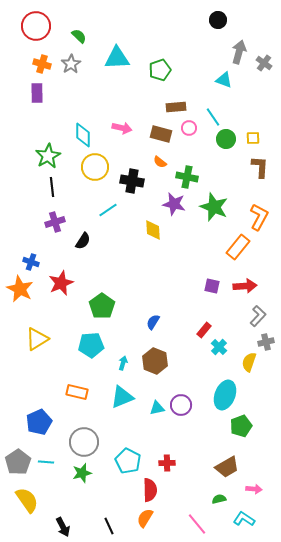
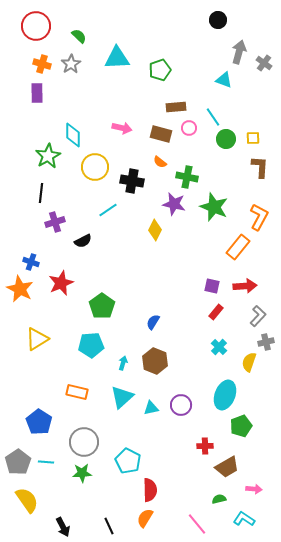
cyan diamond at (83, 135): moved 10 px left
black line at (52, 187): moved 11 px left, 6 px down; rotated 12 degrees clockwise
yellow diamond at (153, 230): moved 2 px right; rotated 30 degrees clockwise
black semicircle at (83, 241): rotated 30 degrees clockwise
red rectangle at (204, 330): moved 12 px right, 18 px up
cyan triangle at (122, 397): rotated 20 degrees counterclockwise
cyan triangle at (157, 408): moved 6 px left
blue pentagon at (39, 422): rotated 15 degrees counterclockwise
red cross at (167, 463): moved 38 px right, 17 px up
green star at (82, 473): rotated 12 degrees clockwise
